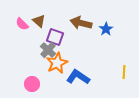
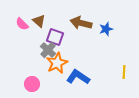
blue star: rotated 16 degrees clockwise
